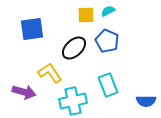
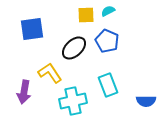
purple arrow: rotated 85 degrees clockwise
